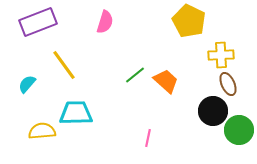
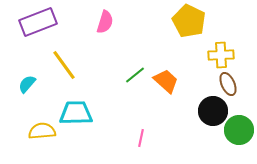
pink line: moved 7 px left
